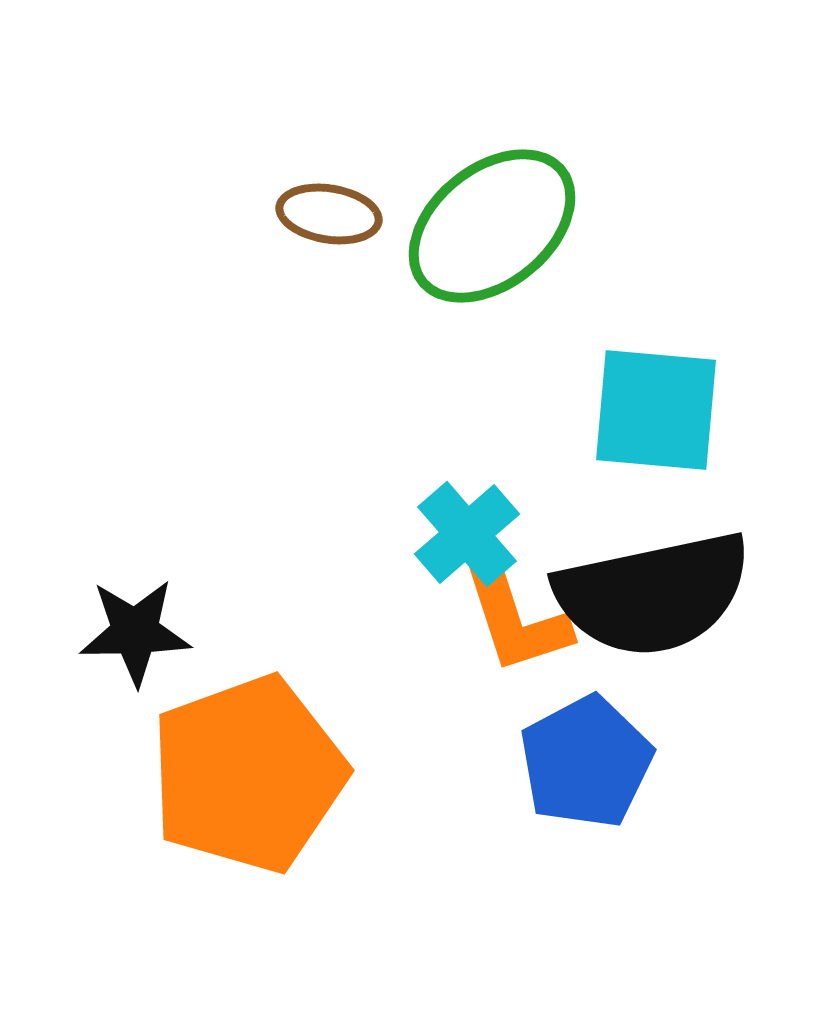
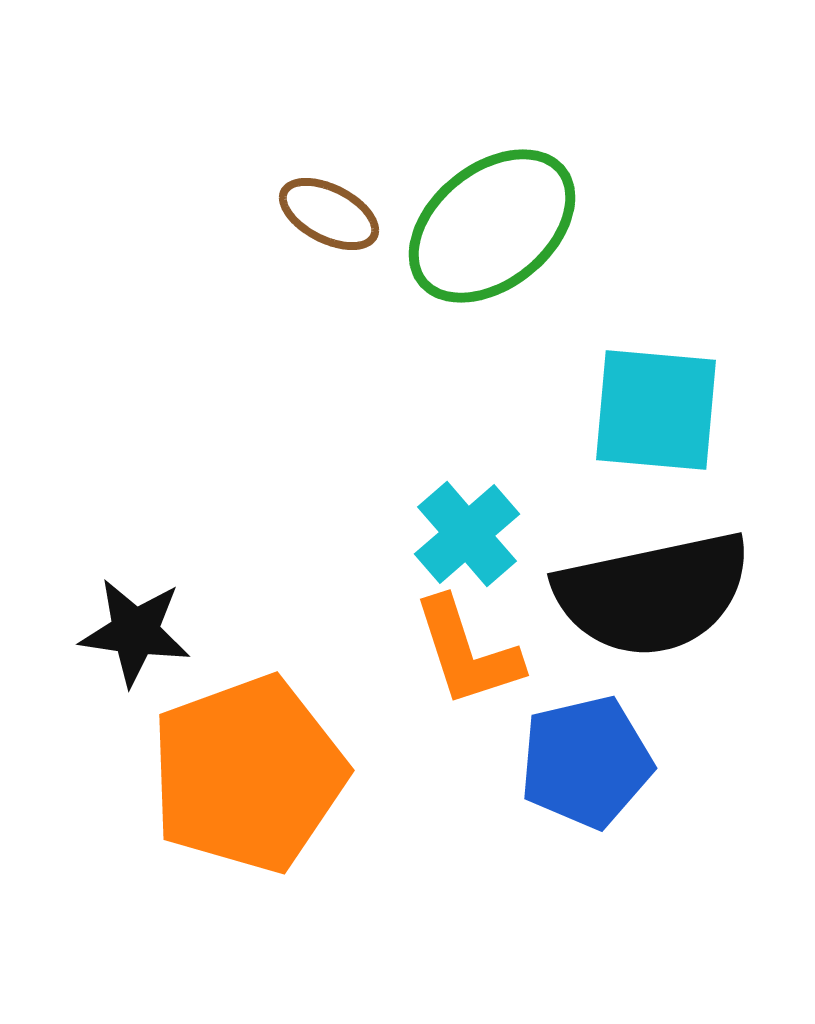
brown ellipse: rotated 18 degrees clockwise
orange L-shape: moved 49 px left, 33 px down
black star: rotated 9 degrees clockwise
blue pentagon: rotated 15 degrees clockwise
